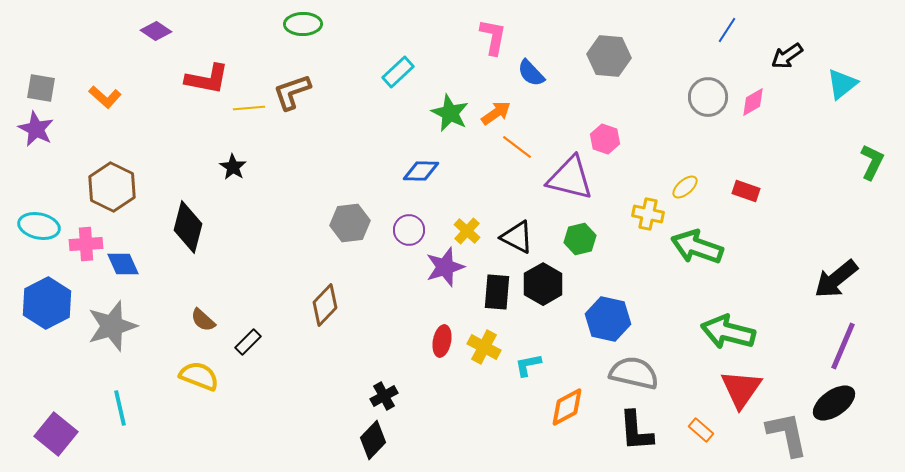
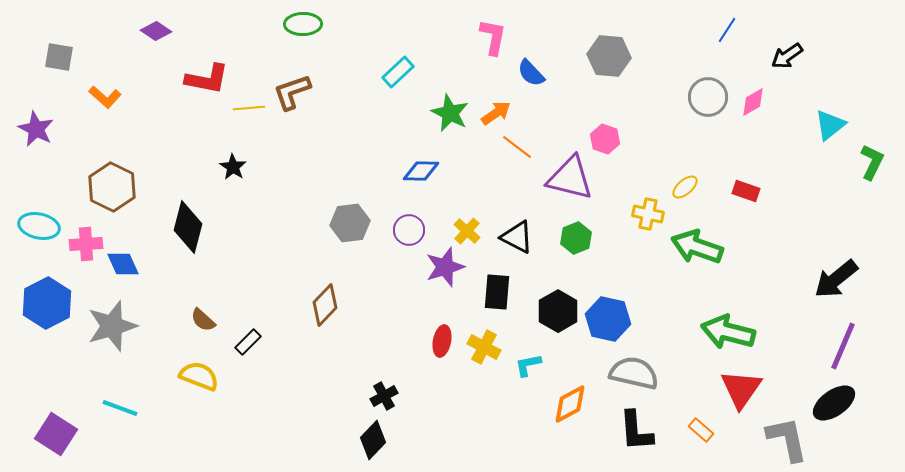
cyan triangle at (842, 84): moved 12 px left, 41 px down
gray square at (41, 88): moved 18 px right, 31 px up
green hexagon at (580, 239): moved 4 px left, 1 px up; rotated 8 degrees counterclockwise
black hexagon at (543, 284): moved 15 px right, 27 px down
orange diamond at (567, 407): moved 3 px right, 3 px up
cyan line at (120, 408): rotated 57 degrees counterclockwise
purple square at (56, 434): rotated 6 degrees counterclockwise
gray L-shape at (787, 434): moved 5 px down
